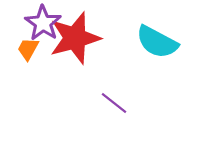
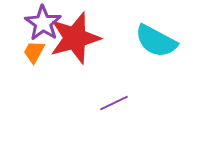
cyan semicircle: moved 1 px left, 1 px up
orange trapezoid: moved 6 px right, 3 px down
purple line: rotated 64 degrees counterclockwise
